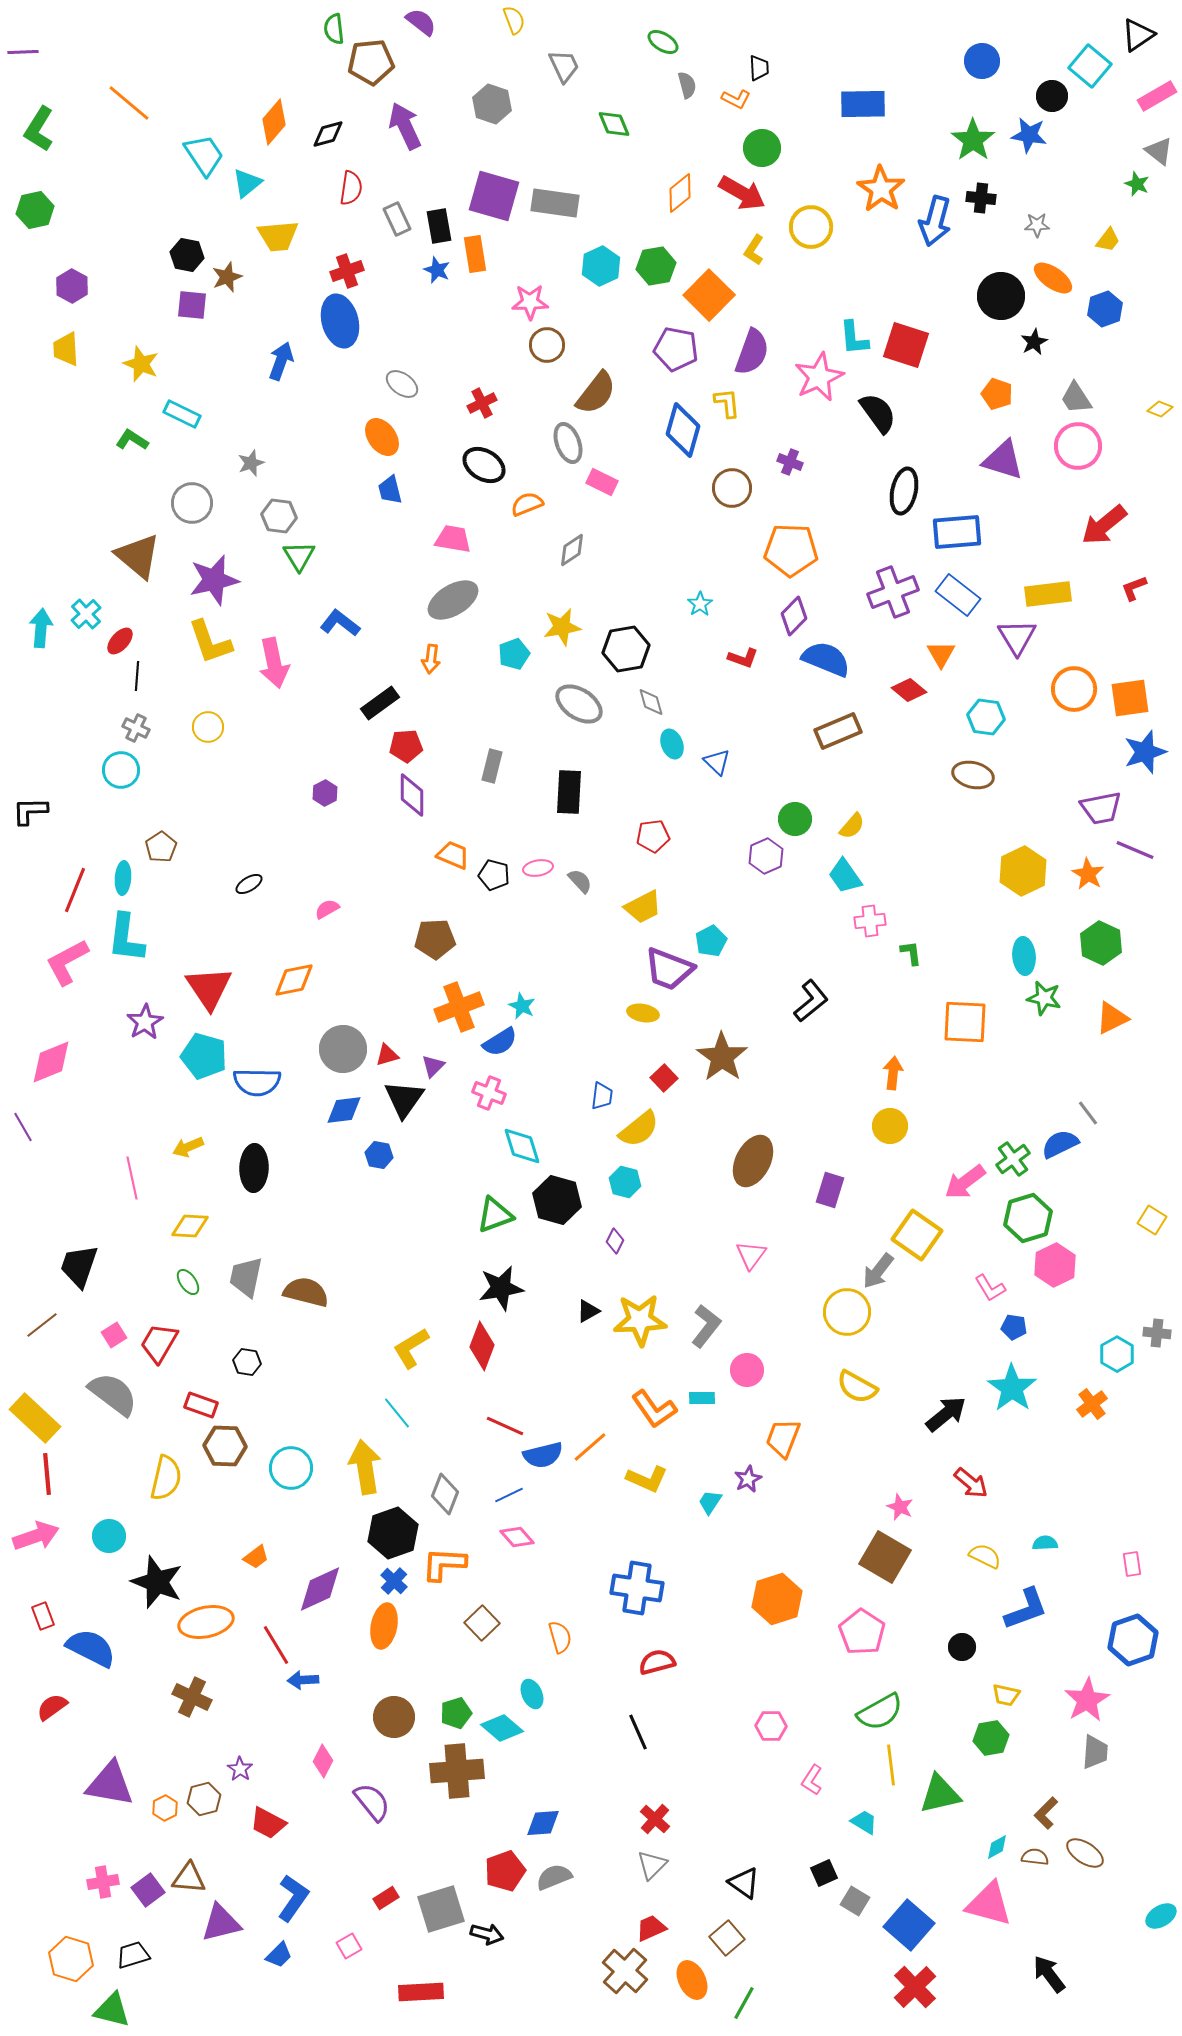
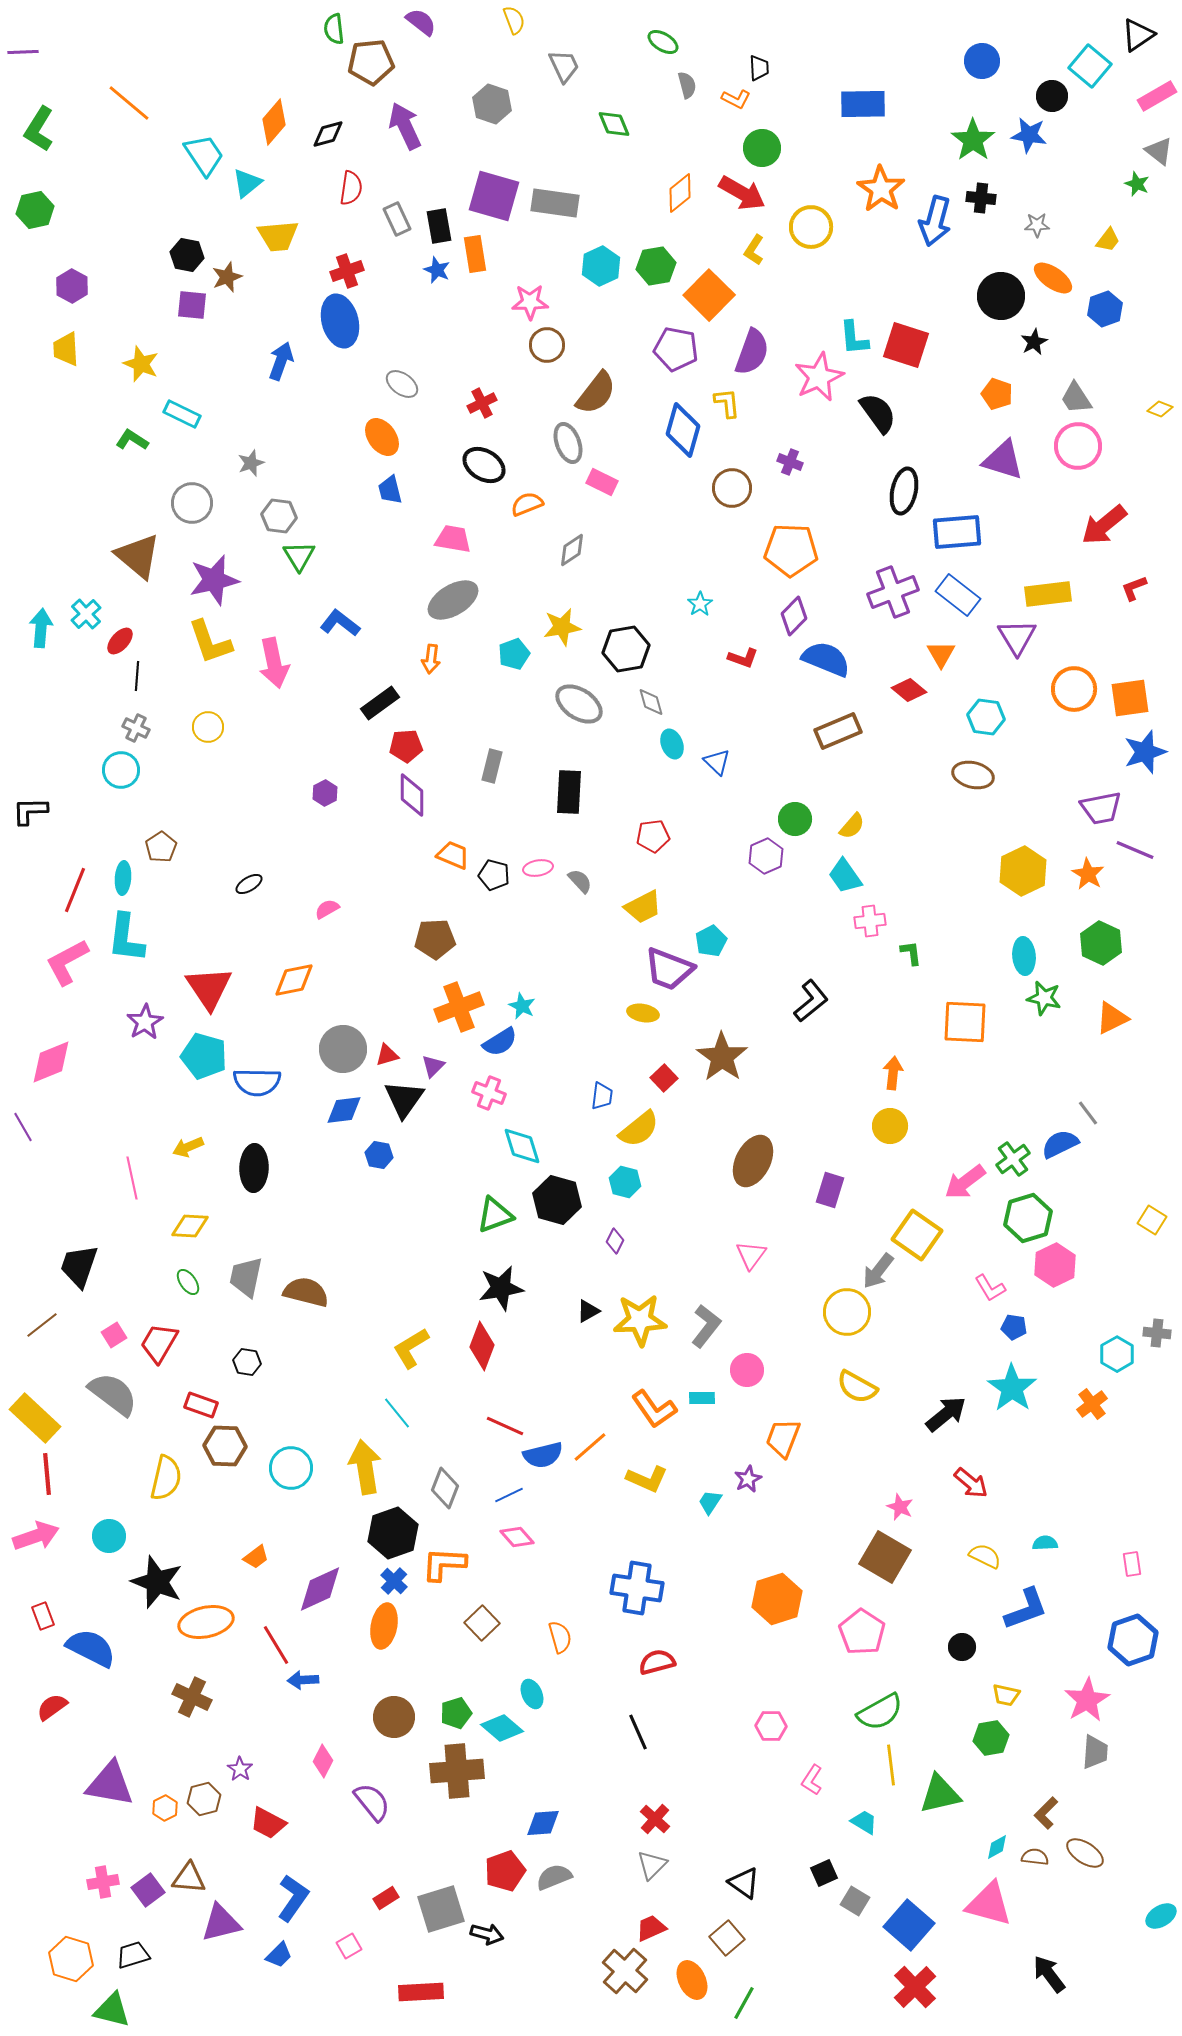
gray diamond at (445, 1494): moved 6 px up
